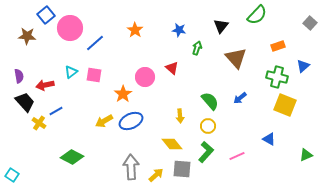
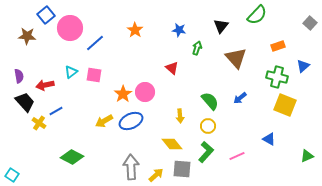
pink circle at (145, 77): moved 15 px down
green triangle at (306, 155): moved 1 px right, 1 px down
